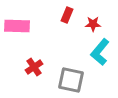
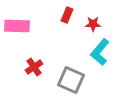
gray square: rotated 12 degrees clockwise
